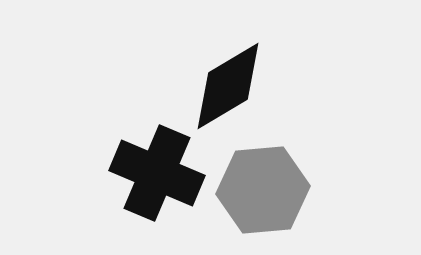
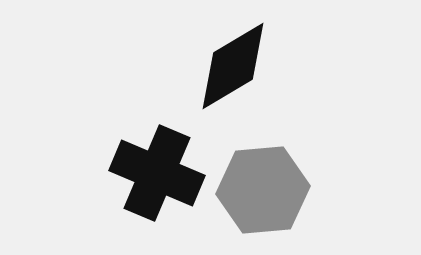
black diamond: moved 5 px right, 20 px up
